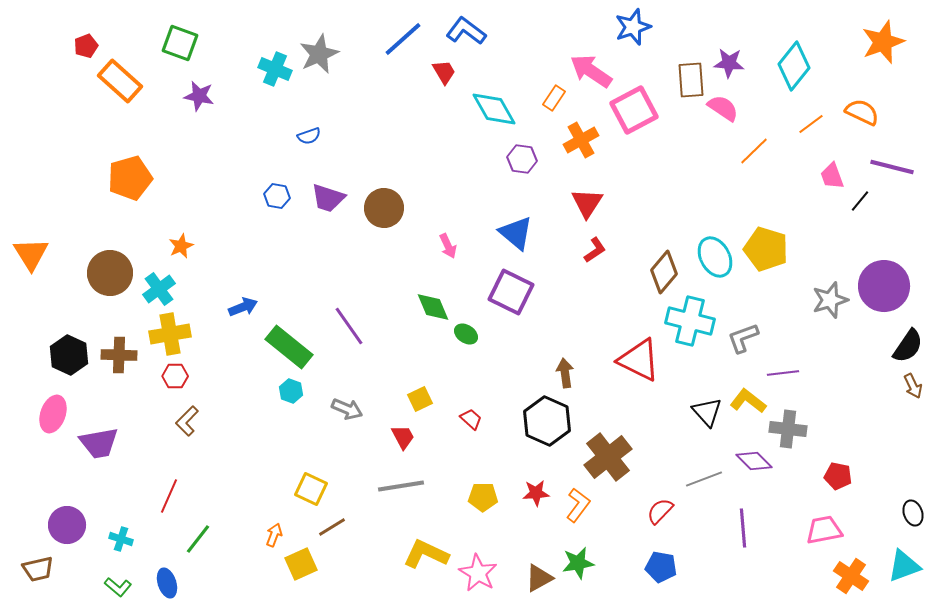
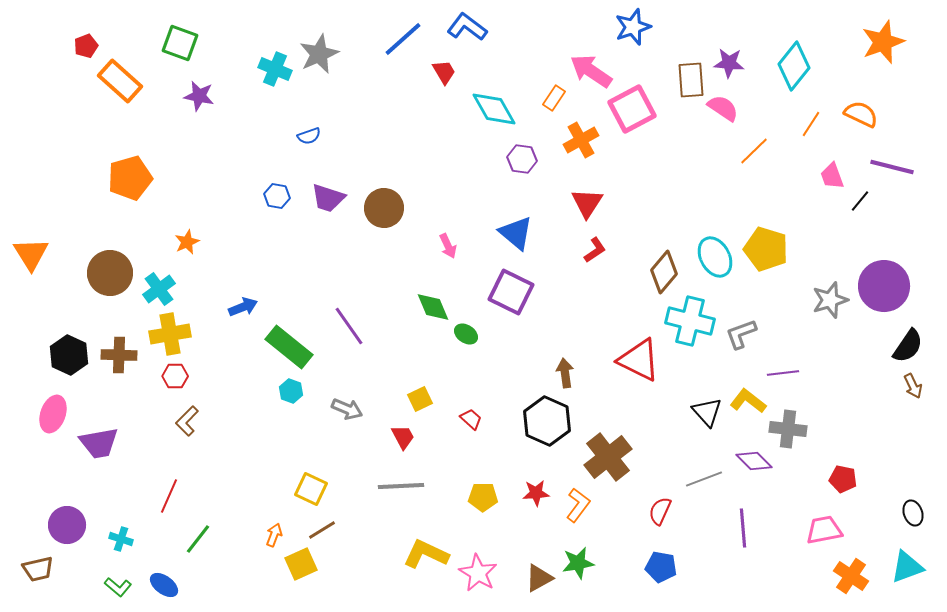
blue L-shape at (466, 31): moved 1 px right, 4 px up
pink square at (634, 110): moved 2 px left, 1 px up
orange semicircle at (862, 112): moved 1 px left, 2 px down
orange line at (811, 124): rotated 20 degrees counterclockwise
orange star at (181, 246): moved 6 px right, 4 px up
gray L-shape at (743, 338): moved 2 px left, 4 px up
red pentagon at (838, 476): moved 5 px right, 3 px down
gray line at (401, 486): rotated 6 degrees clockwise
red semicircle at (660, 511): rotated 20 degrees counterclockwise
brown line at (332, 527): moved 10 px left, 3 px down
cyan triangle at (904, 566): moved 3 px right, 1 px down
blue ellipse at (167, 583): moved 3 px left, 2 px down; rotated 36 degrees counterclockwise
